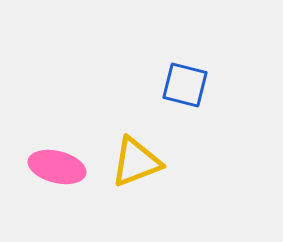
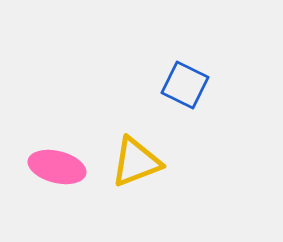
blue square: rotated 12 degrees clockwise
